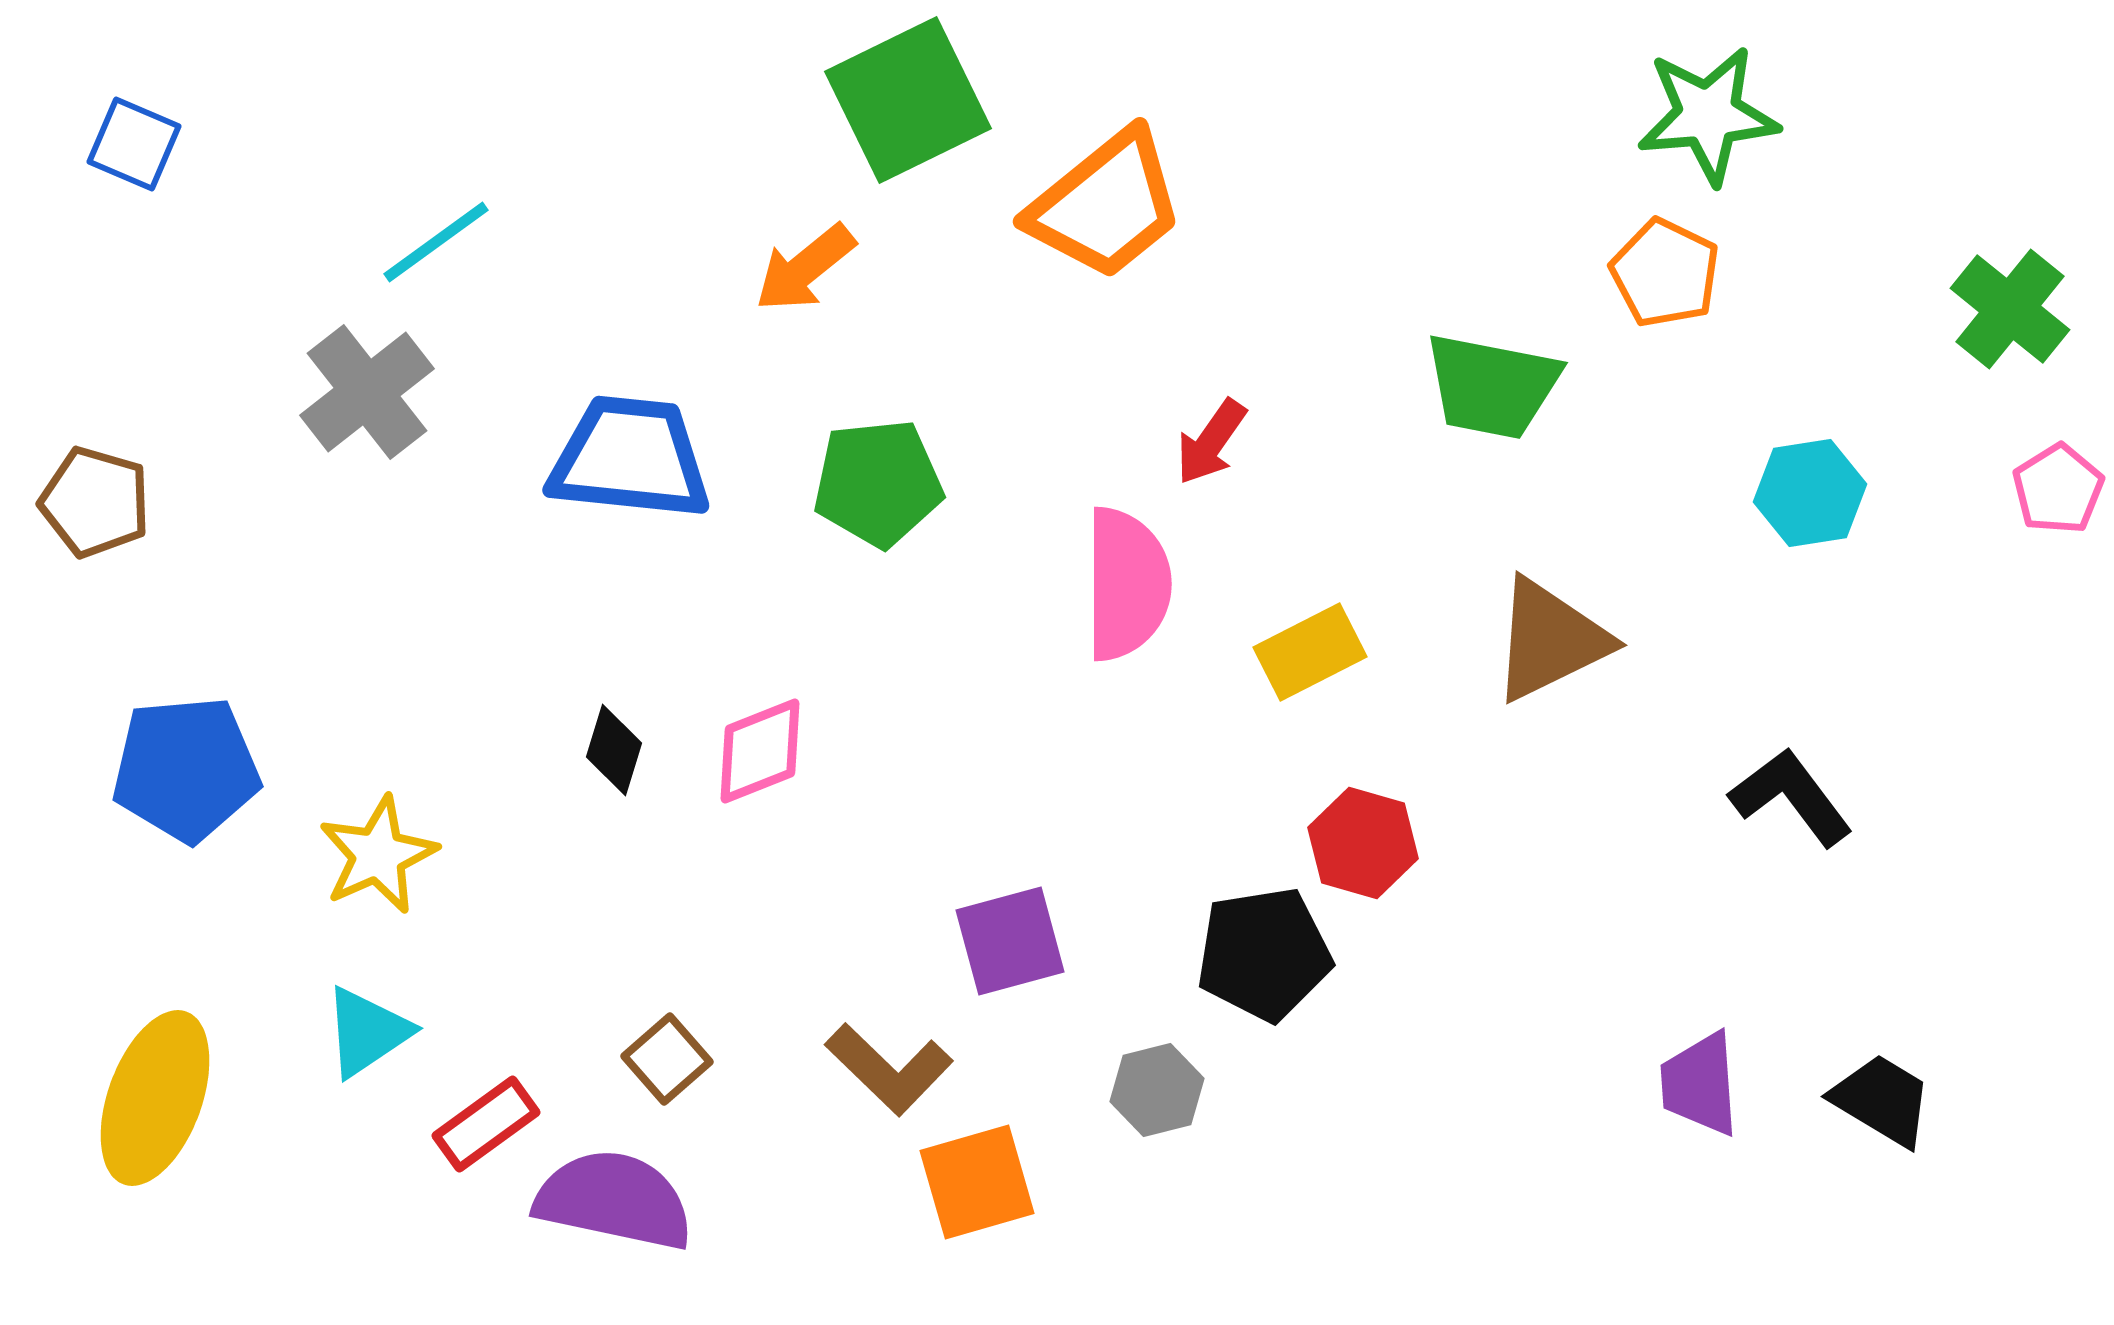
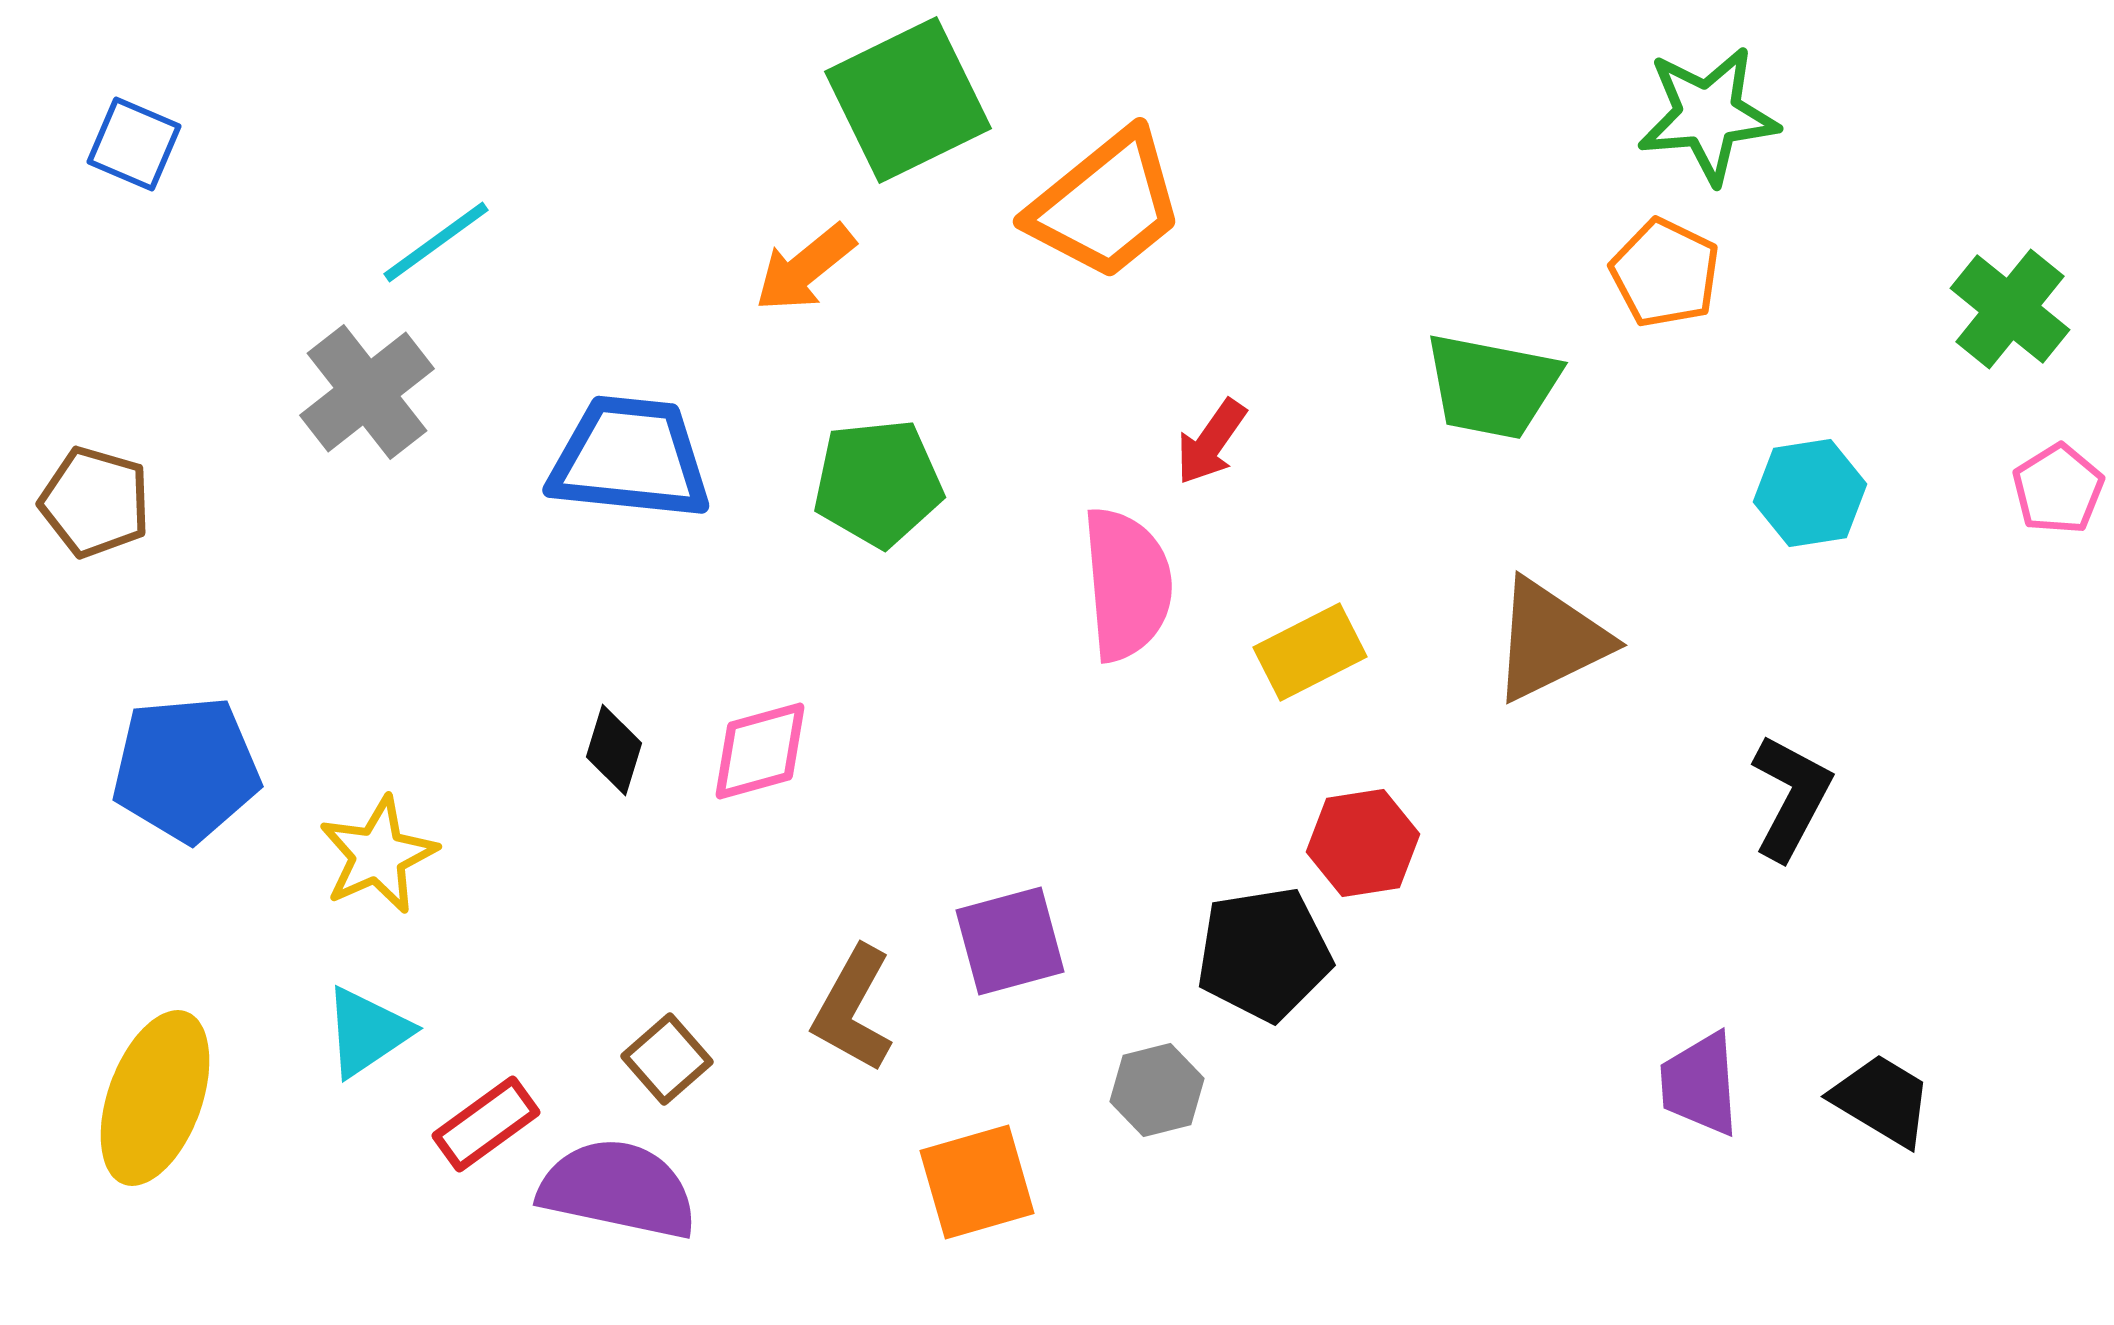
pink semicircle: rotated 5 degrees counterclockwise
pink diamond: rotated 6 degrees clockwise
black L-shape: rotated 65 degrees clockwise
red hexagon: rotated 25 degrees counterclockwise
brown L-shape: moved 36 px left, 60 px up; rotated 75 degrees clockwise
purple semicircle: moved 4 px right, 11 px up
